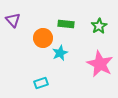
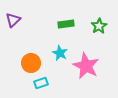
purple triangle: rotated 28 degrees clockwise
green rectangle: rotated 14 degrees counterclockwise
orange circle: moved 12 px left, 25 px down
cyan star: rotated 21 degrees counterclockwise
pink star: moved 14 px left, 2 px down
